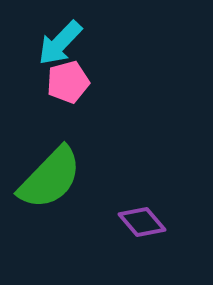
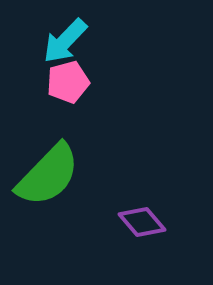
cyan arrow: moved 5 px right, 2 px up
green semicircle: moved 2 px left, 3 px up
